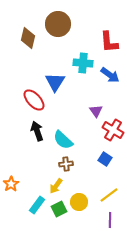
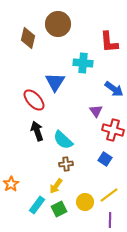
blue arrow: moved 4 px right, 14 px down
red cross: rotated 15 degrees counterclockwise
yellow circle: moved 6 px right
